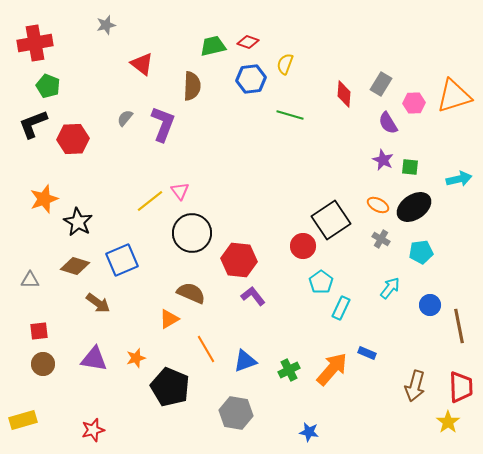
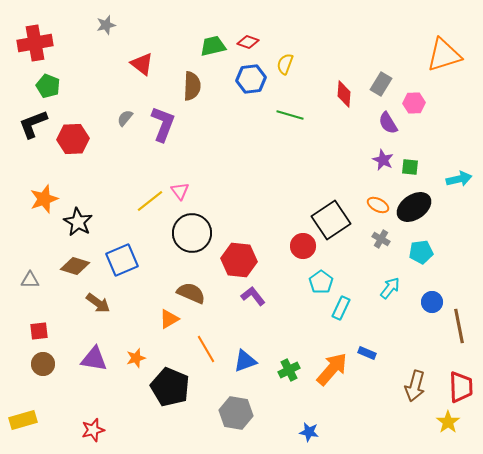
orange triangle at (454, 96): moved 10 px left, 41 px up
blue circle at (430, 305): moved 2 px right, 3 px up
